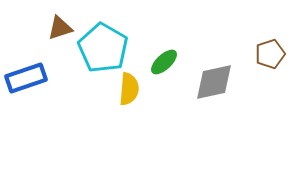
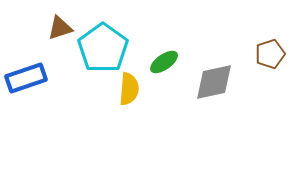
cyan pentagon: rotated 6 degrees clockwise
green ellipse: rotated 8 degrees clockwise
